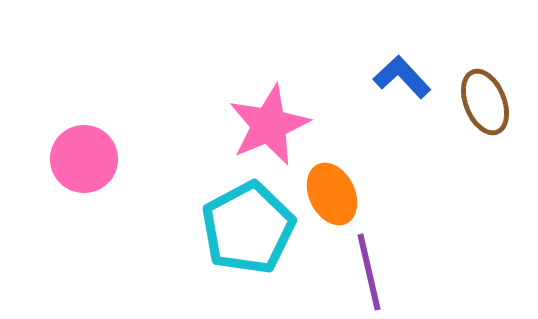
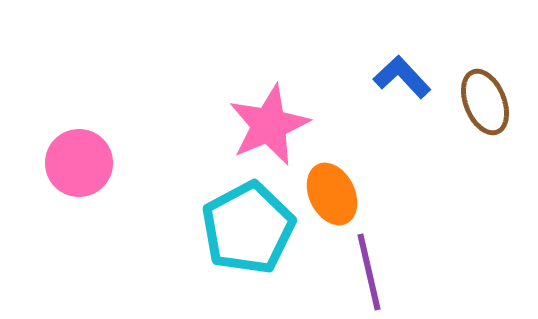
pink circle: moved 5 px left, 4 px down
